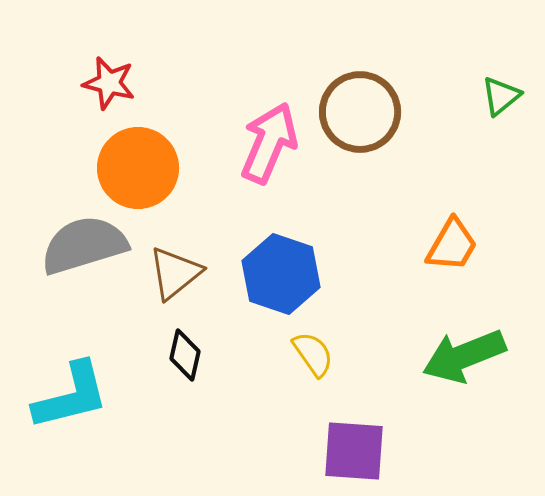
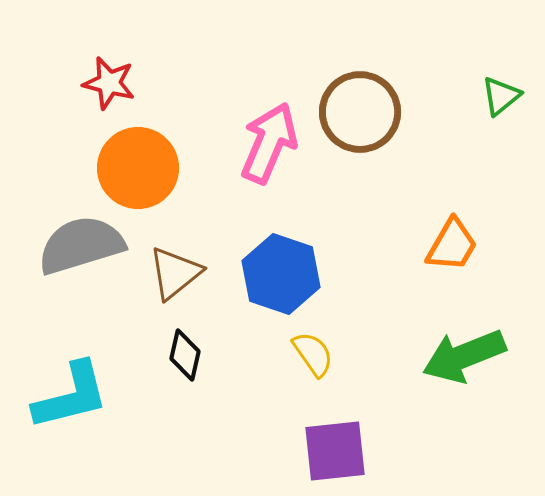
gray semicircle: moved 3 px left
purple square: moved 19 px left; rotated 10 degrees counterclockwise
